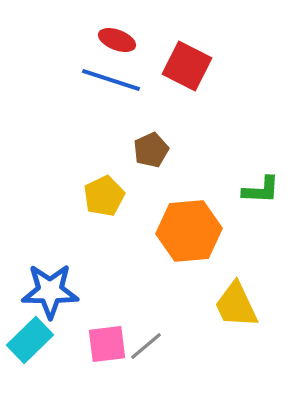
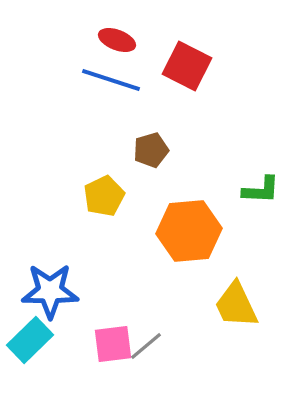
brown pentagon: rotated 8 degrees clockwise
pink square: moved 6 px right
